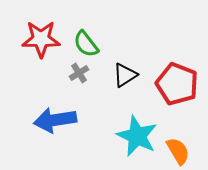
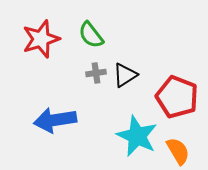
red star: rotated 18 degrees counterclockwise
green semicircle: moved 5 px right, 9 px up
gray cross: moved 17 px right; rotated 24 degrees clockwise
red pentagon: moved 13 px down
